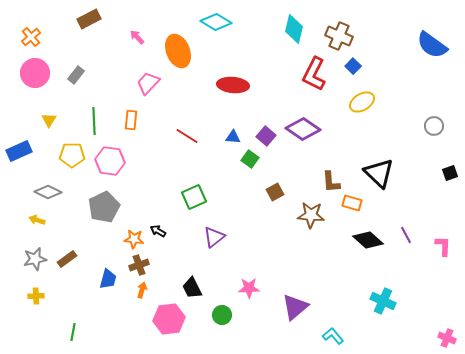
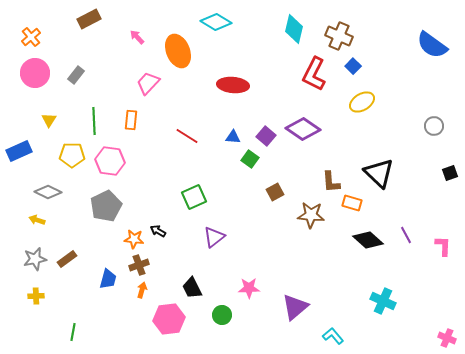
gray pentagon at (104, 207): moved 2 px right, 1 px up
